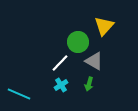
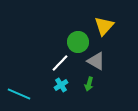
gray triangle: moved 2 px right
